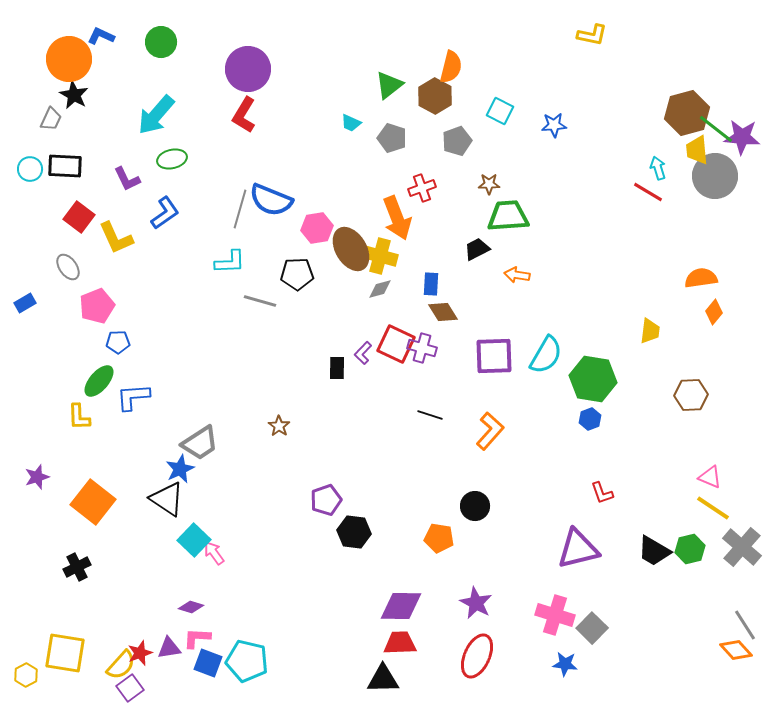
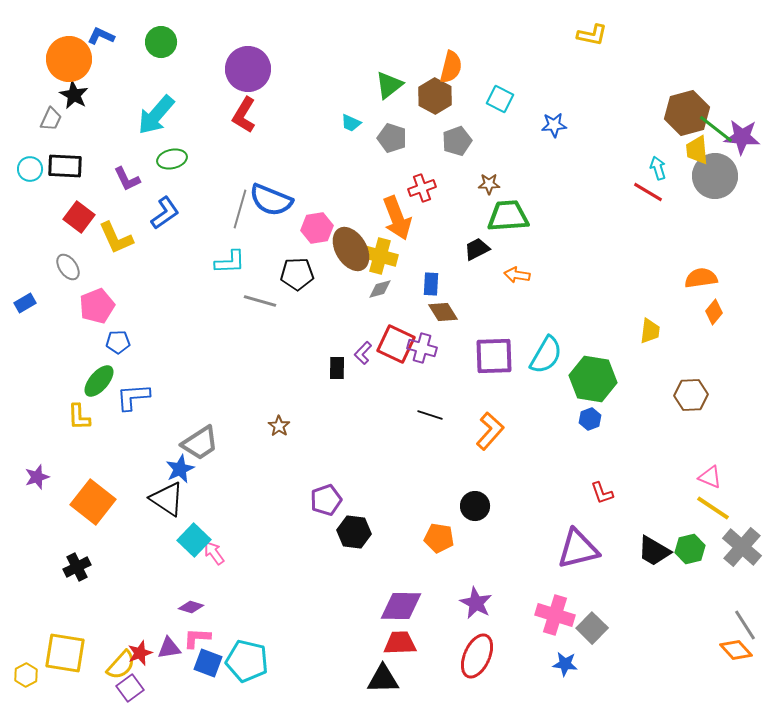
cyan square at (500, 111): moved 12 px up
